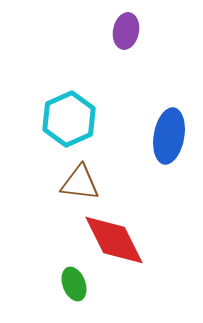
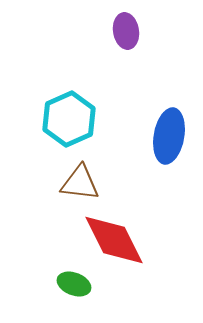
purple ellipse: rotated 20 degrees counterclockwise
green ellipse: rotated 48 degrees counterclockwise
